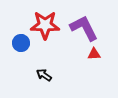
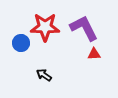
red star: moved 2 px down
